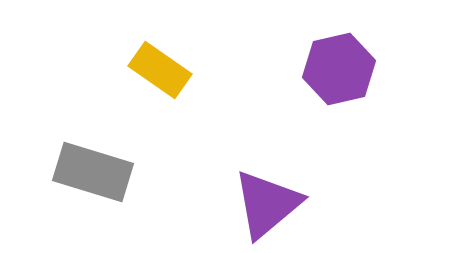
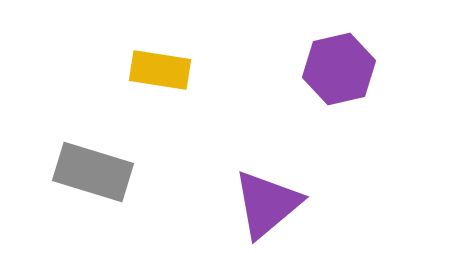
yellow rectangle: rotated 26 degrees counterclockwise
